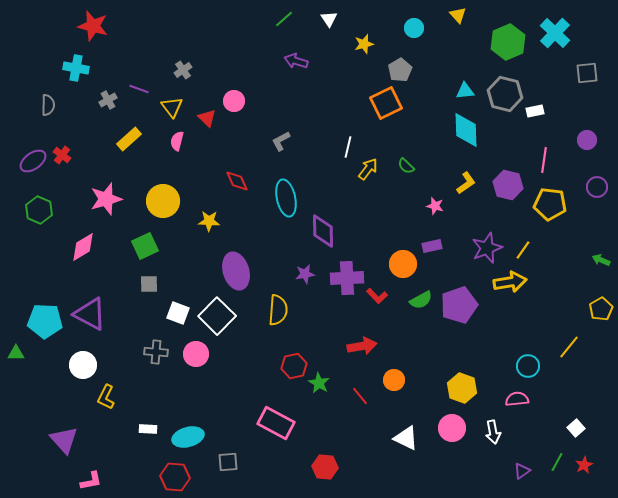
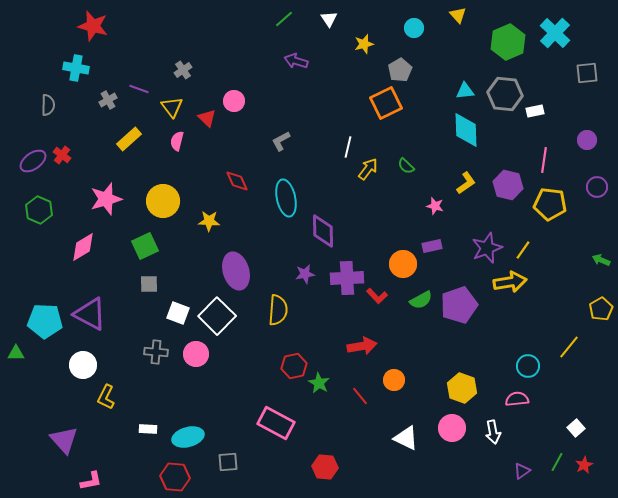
gray hexagon at (505, 94): rotated 8 degrees counterclockwise
